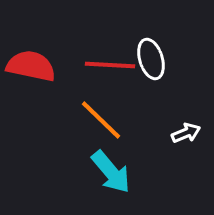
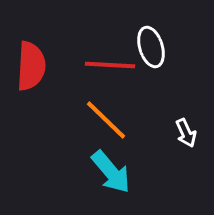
white ellipse: moved 12 px up
red semicircle: rotated 81 degrees clockwise
orange line: moved 5 px right
white arrow: rotated 88 degrees clockwise
